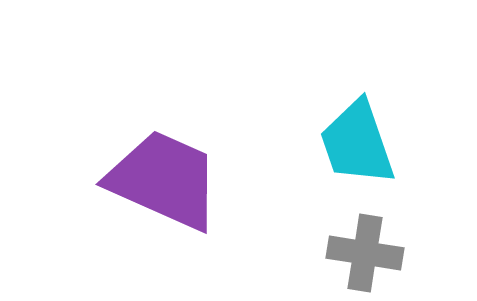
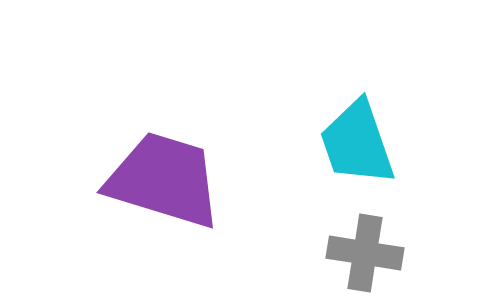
purple trapezoid: rotated 7 degrees counterclockwise
